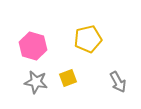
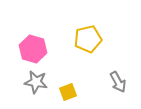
pink hexagon: moved 3 px down
yellow square: moved 14 px down
